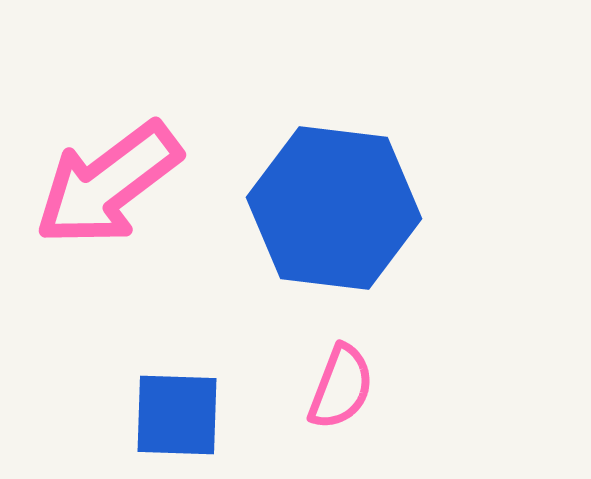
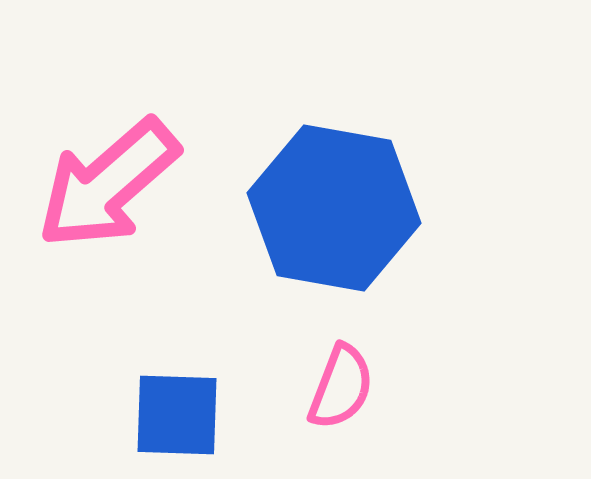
pink arrow: rotated 4 degrees counterclockwise
blue hexagon: rotated 3 degrees clockwise
